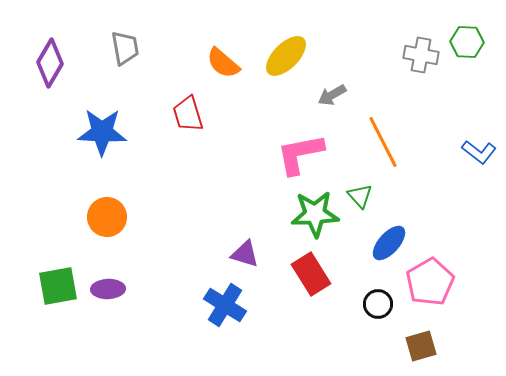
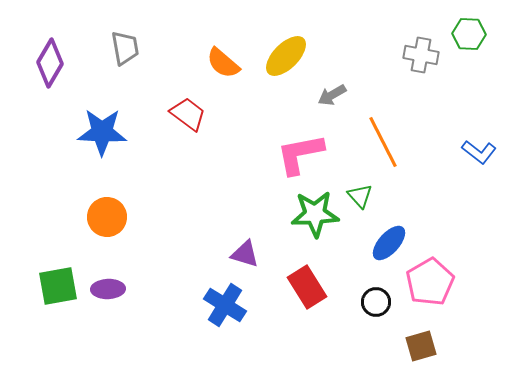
green hexagon: moved 2 px right, 8 px up
red trapezoid: rotated 144 degrees clockwise
red rectangle: moved 4 px left, 13 px down
black circle: moved 2 px left, 2 px up
